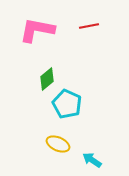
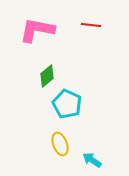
red line: moved 2 px right, 1 px up; rotated 18 degrees clockwise
green diamond: moved 3 px up
yellow ellipse: moved 2 px right; rotated 45 degrees clockwise
